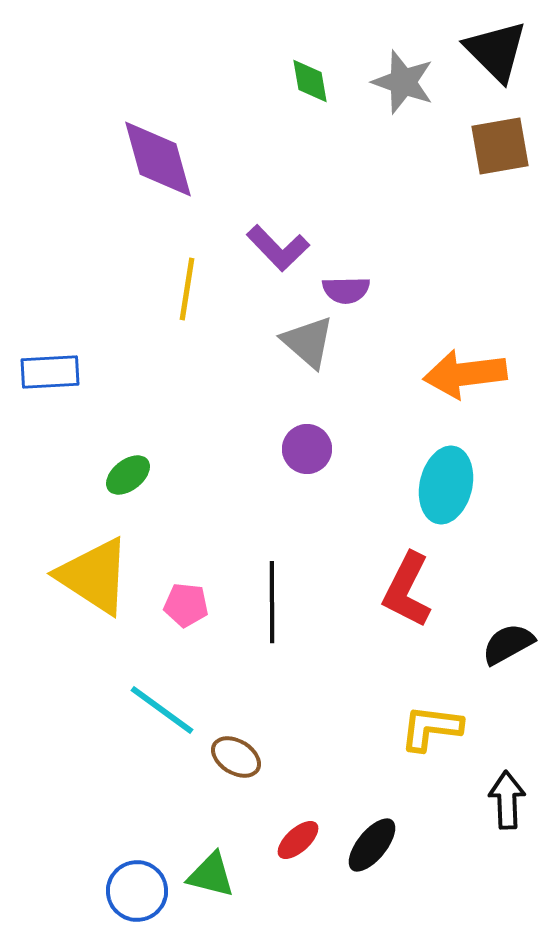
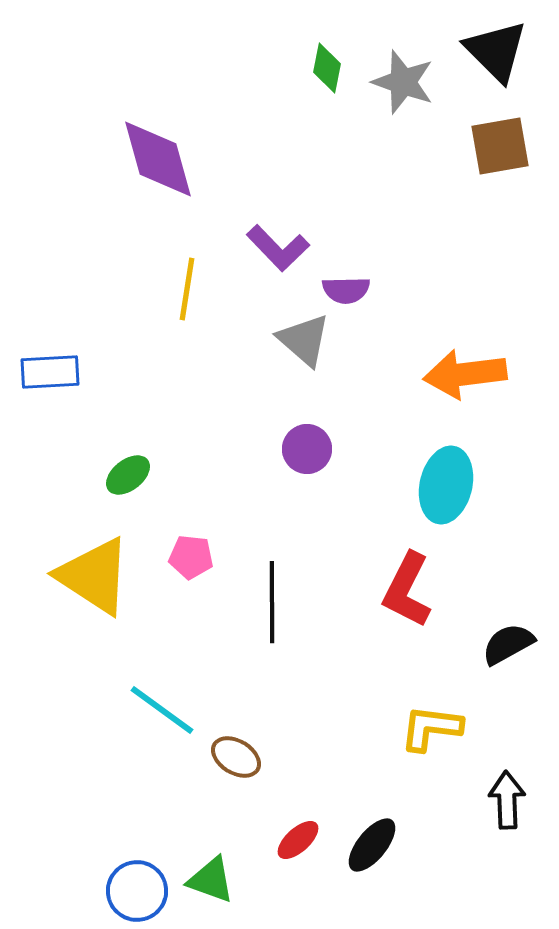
green diamond: moved 17 px right, 13 px up; rotated 21 degrees clockwise
gray triangle: moved 4 px left, 2 px up
pink pentagon: moved 5 px right, 48 px up
green triangle: moved 5 px down; rotated 6 degrees clockwise
